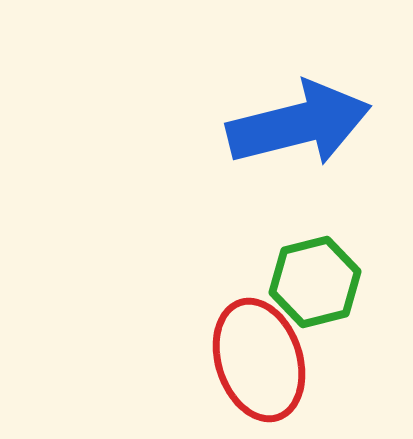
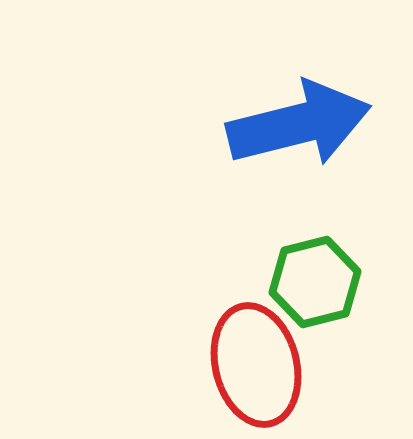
red ellipse: moved 3 px left, 5 px down; rotated 4 degrees clockwise
